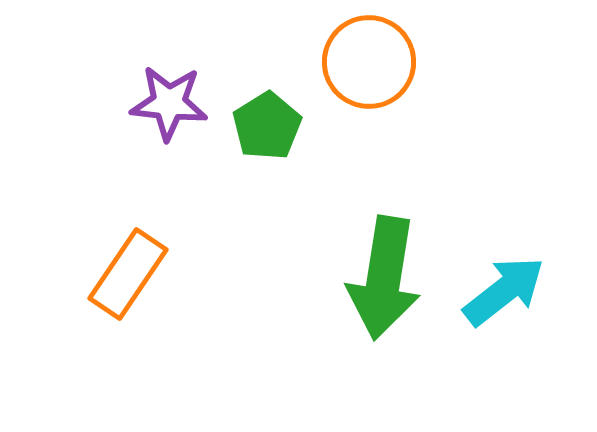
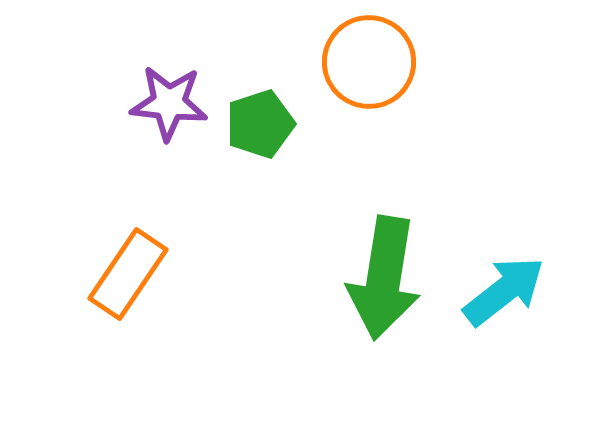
green pentagon: moved 7 px left, 2 px up; rotated 14 degrees clockwise
